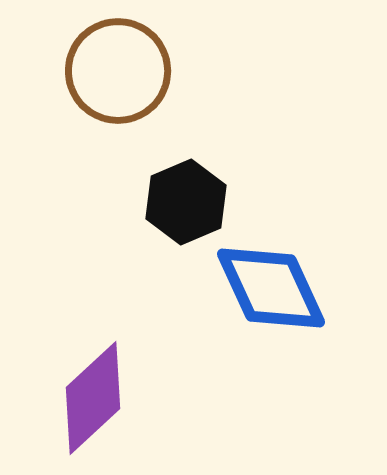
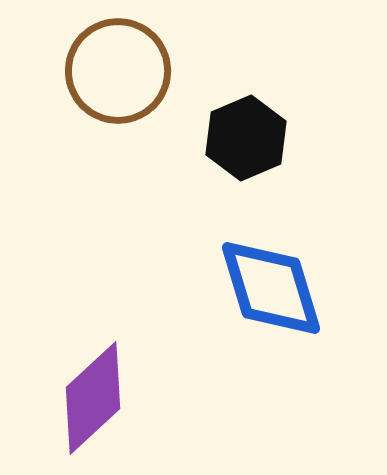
black hexagon: moved 60 px right, 64 px up
blue diamond: rotated 8 degrees clockwise
